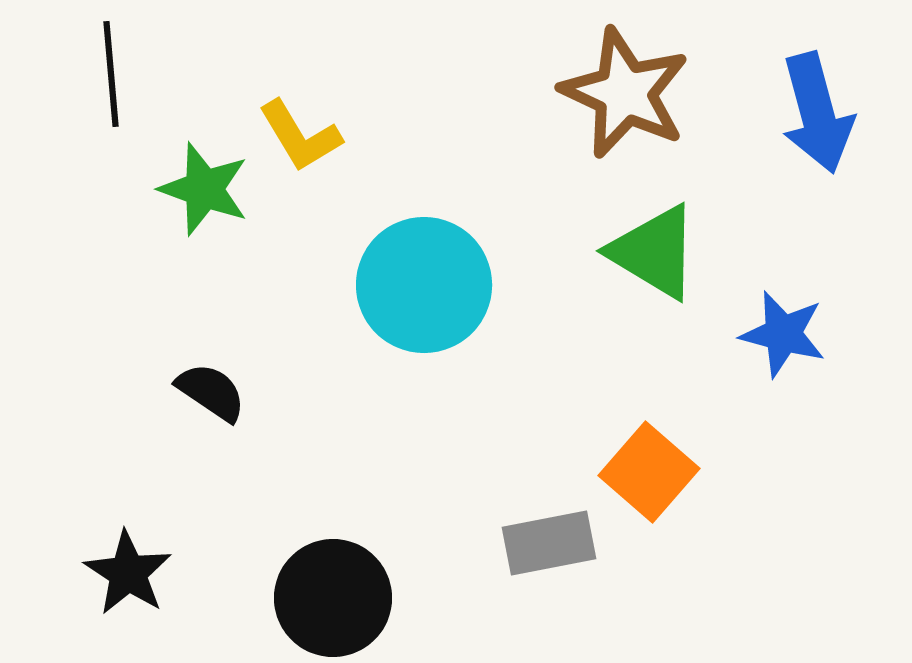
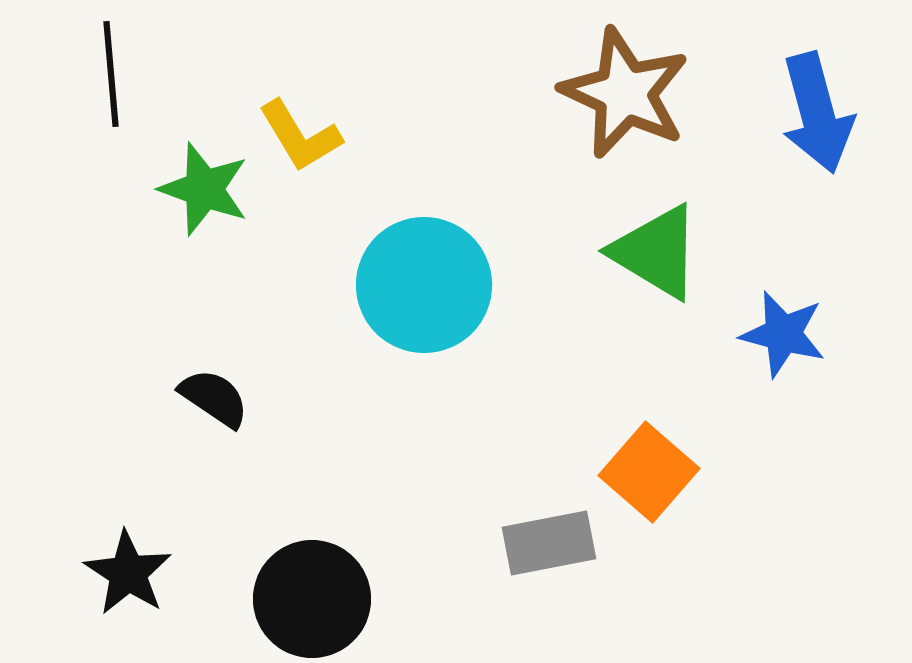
green triangle: moved 2 px right
black semicircle: moved 3 px right, 6 px down
black circle: moved 21 px left, 1 px down
